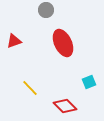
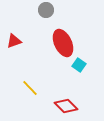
cyan square: moved 10 px left, 17 px up; rotated 32 degrees counterclockwise
red diamond: moved 1 px right
